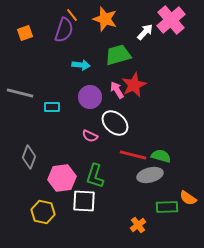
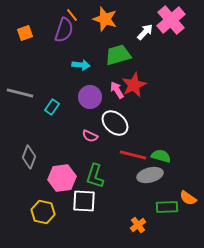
cyan rectangle: rotated 56 degrees counterclockwise
